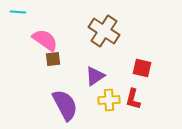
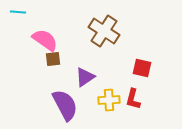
purple triangle: moved 10 px left, 1 px down
